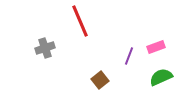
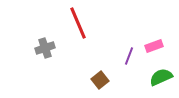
red line: moved 2 px left, 2 px down
pink rectangle: moved 2 px left, 1 px up
